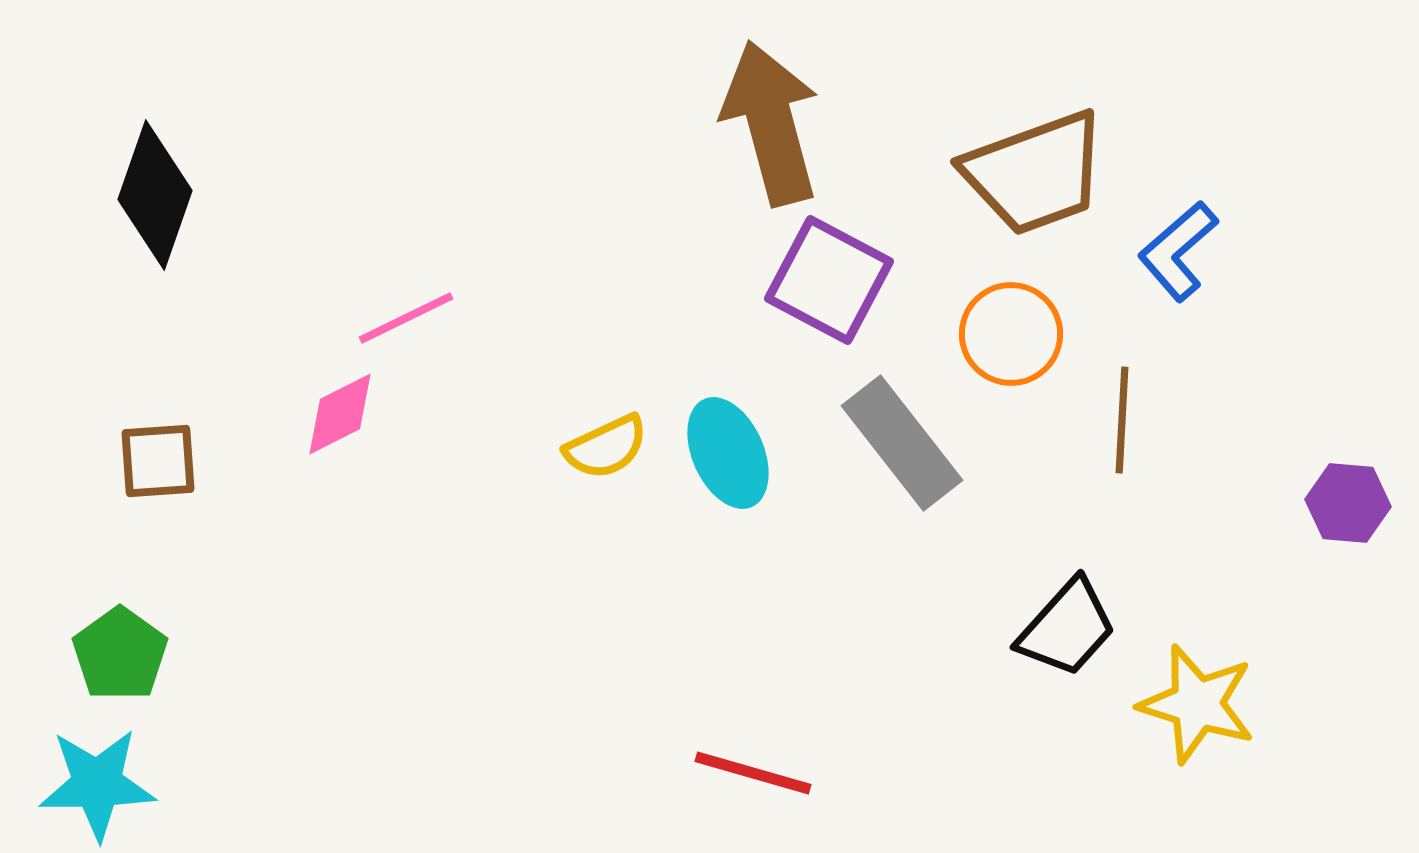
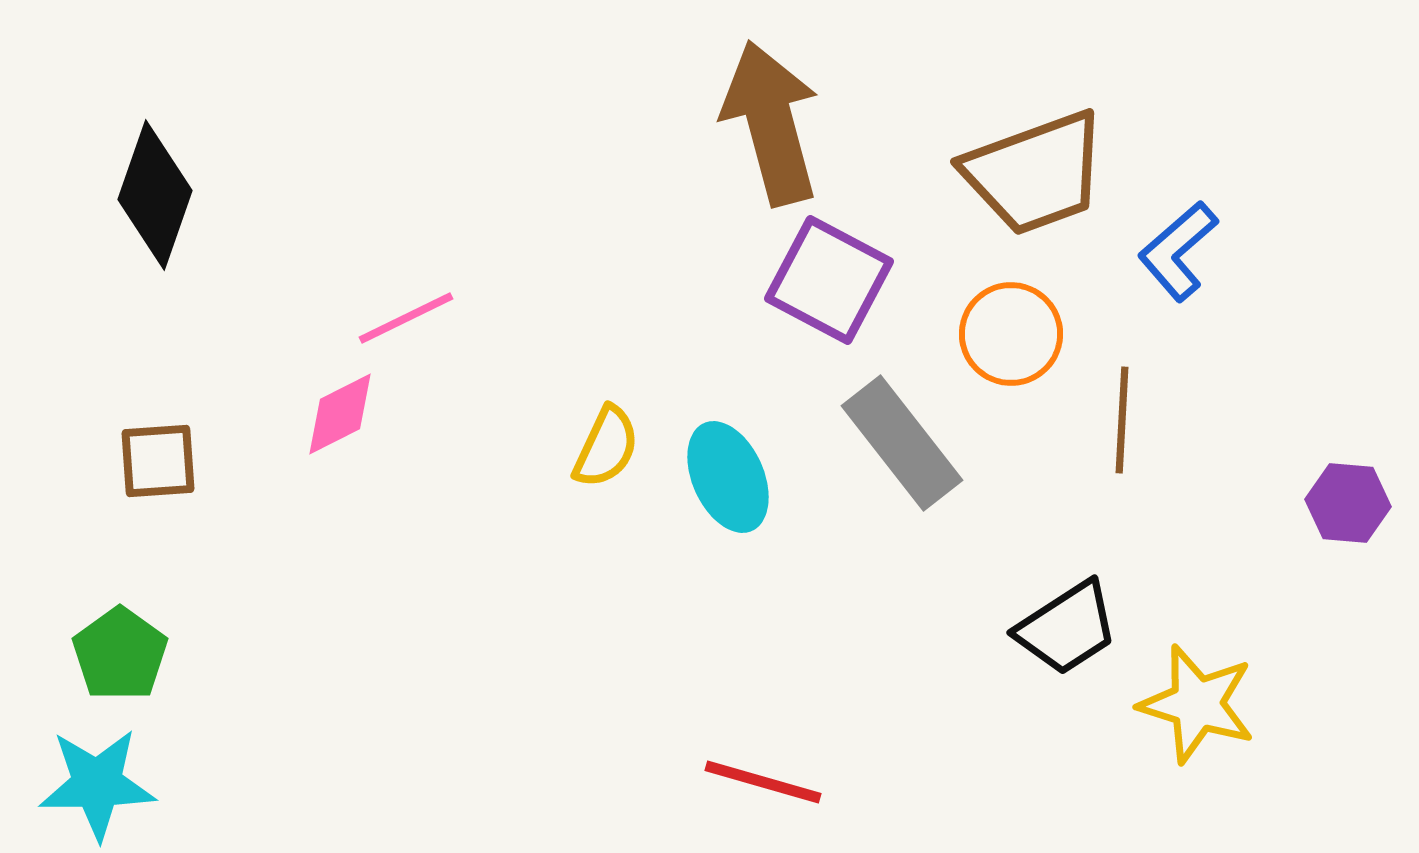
yellow semicircle: rotated 40 degrees counterclockwise
cyan ellipse: moved 24 px down
black trapezoid: rotated 15 degrees clockwise
red line: moved 10 px right, 9 px down
